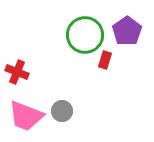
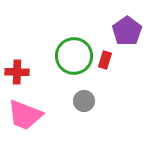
green circle: moved 11 px left, 21 px down
red cross: rotated 20 degrees counterclockwise
gray circle: moved 22 px right, 10 px up
pink trapezoid: moved 1 px left, 1 px up
